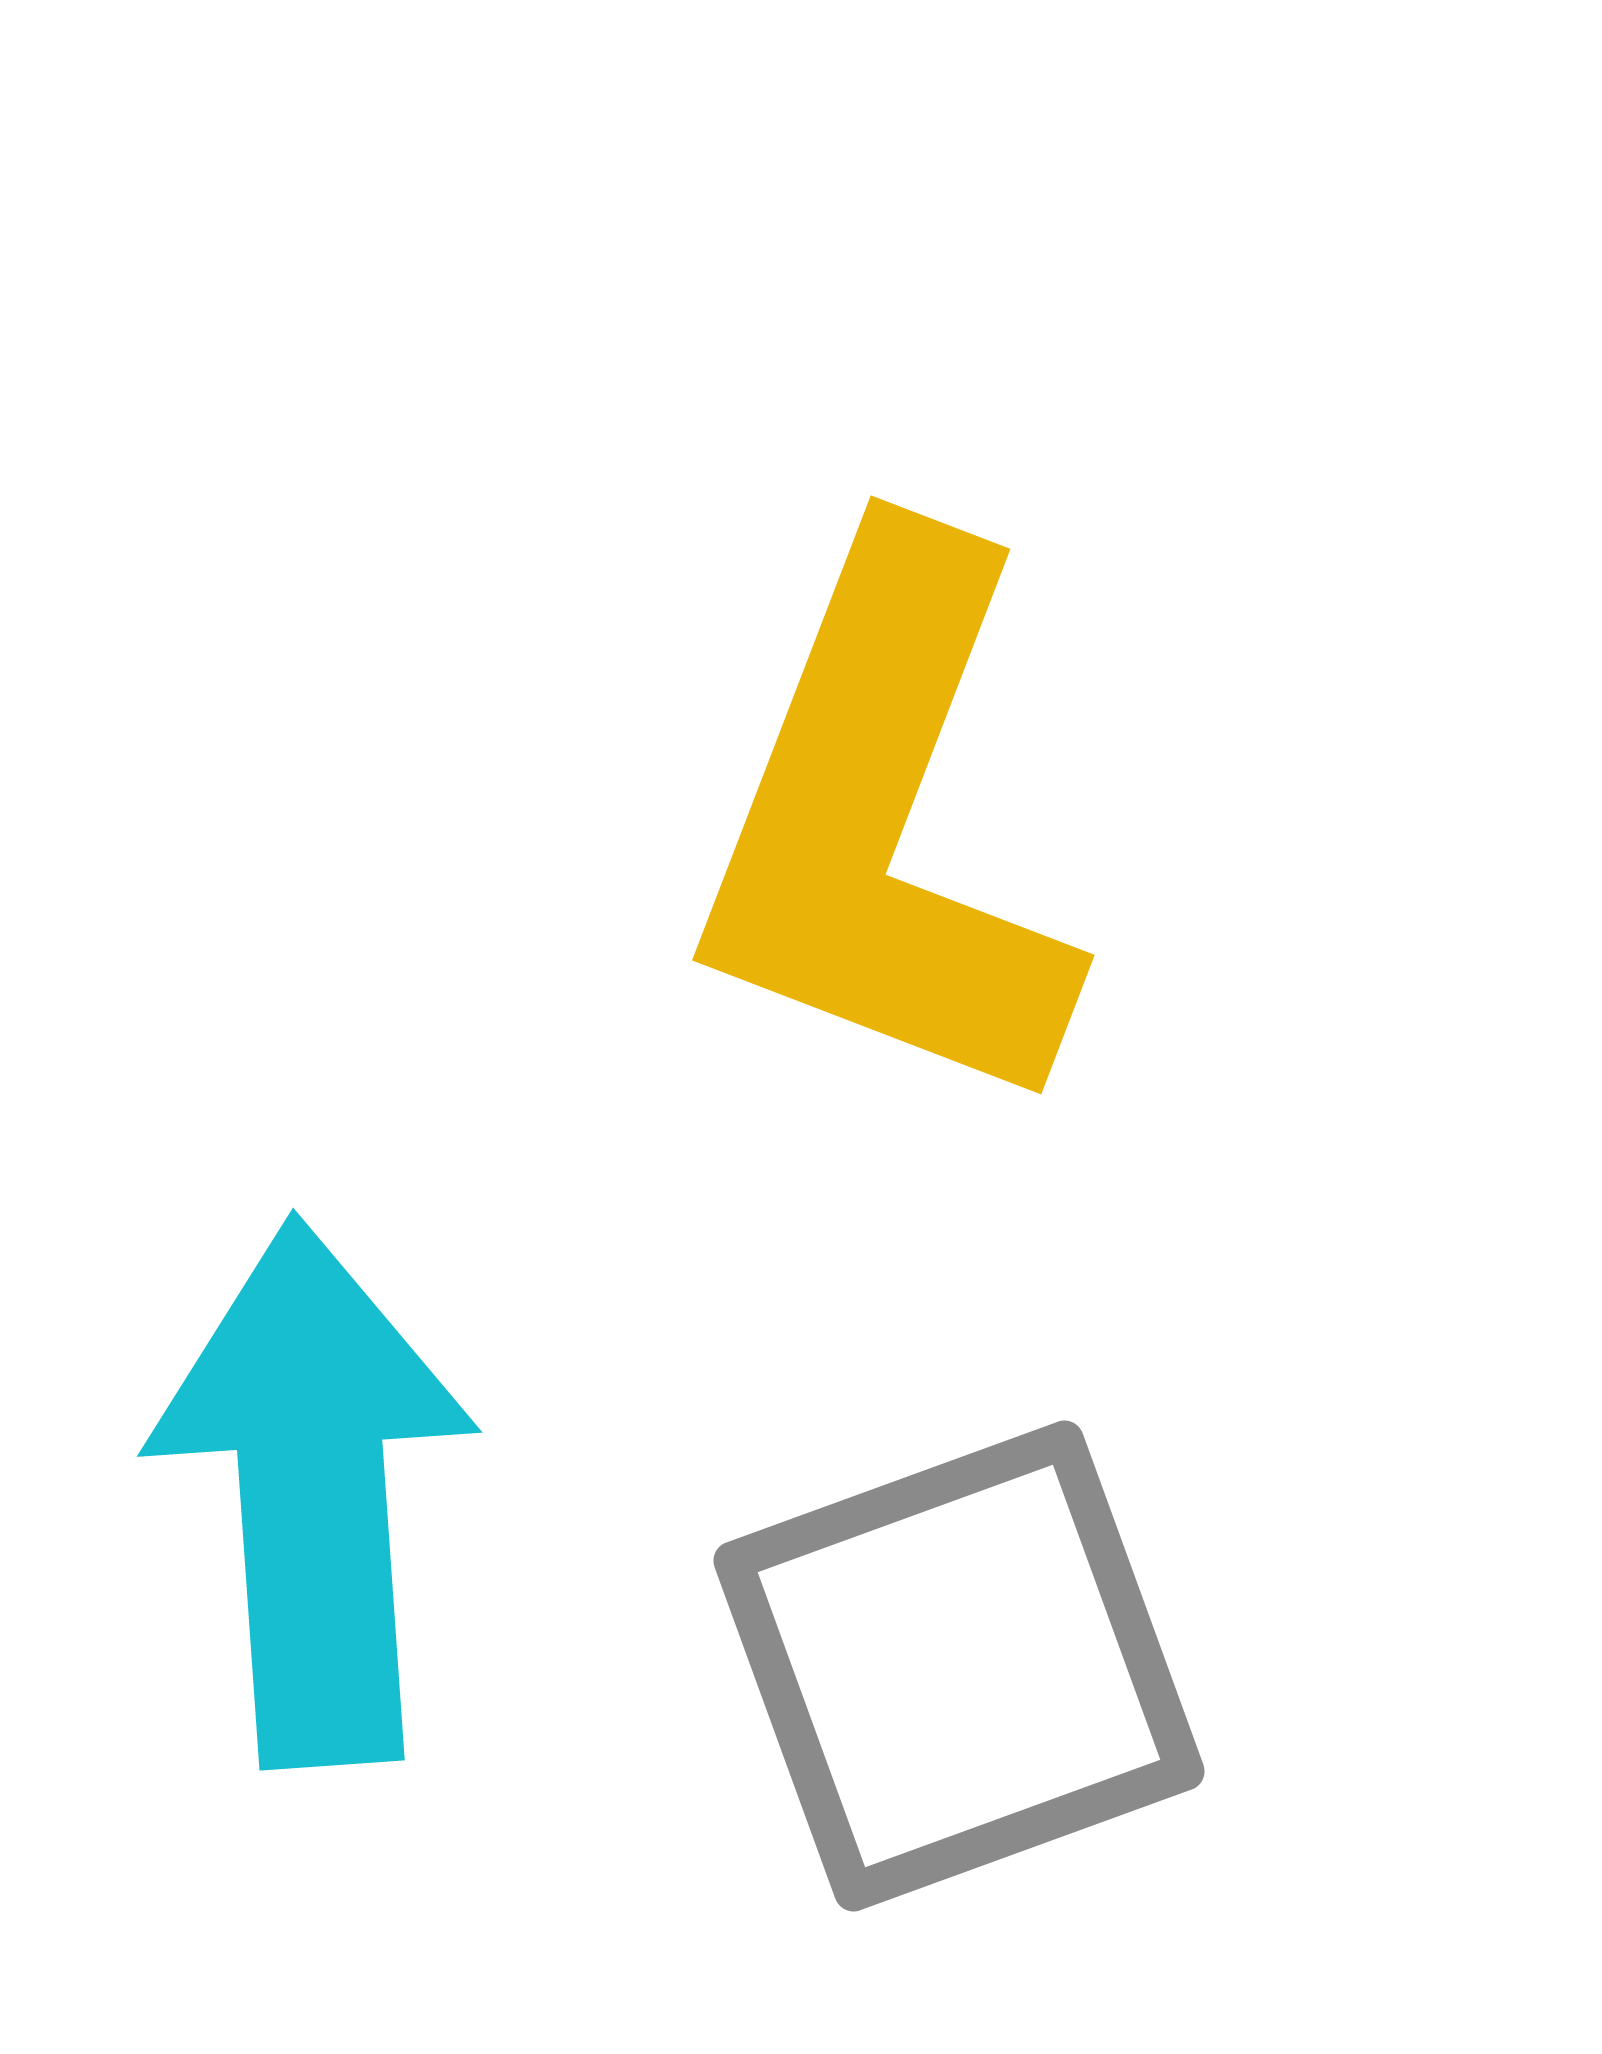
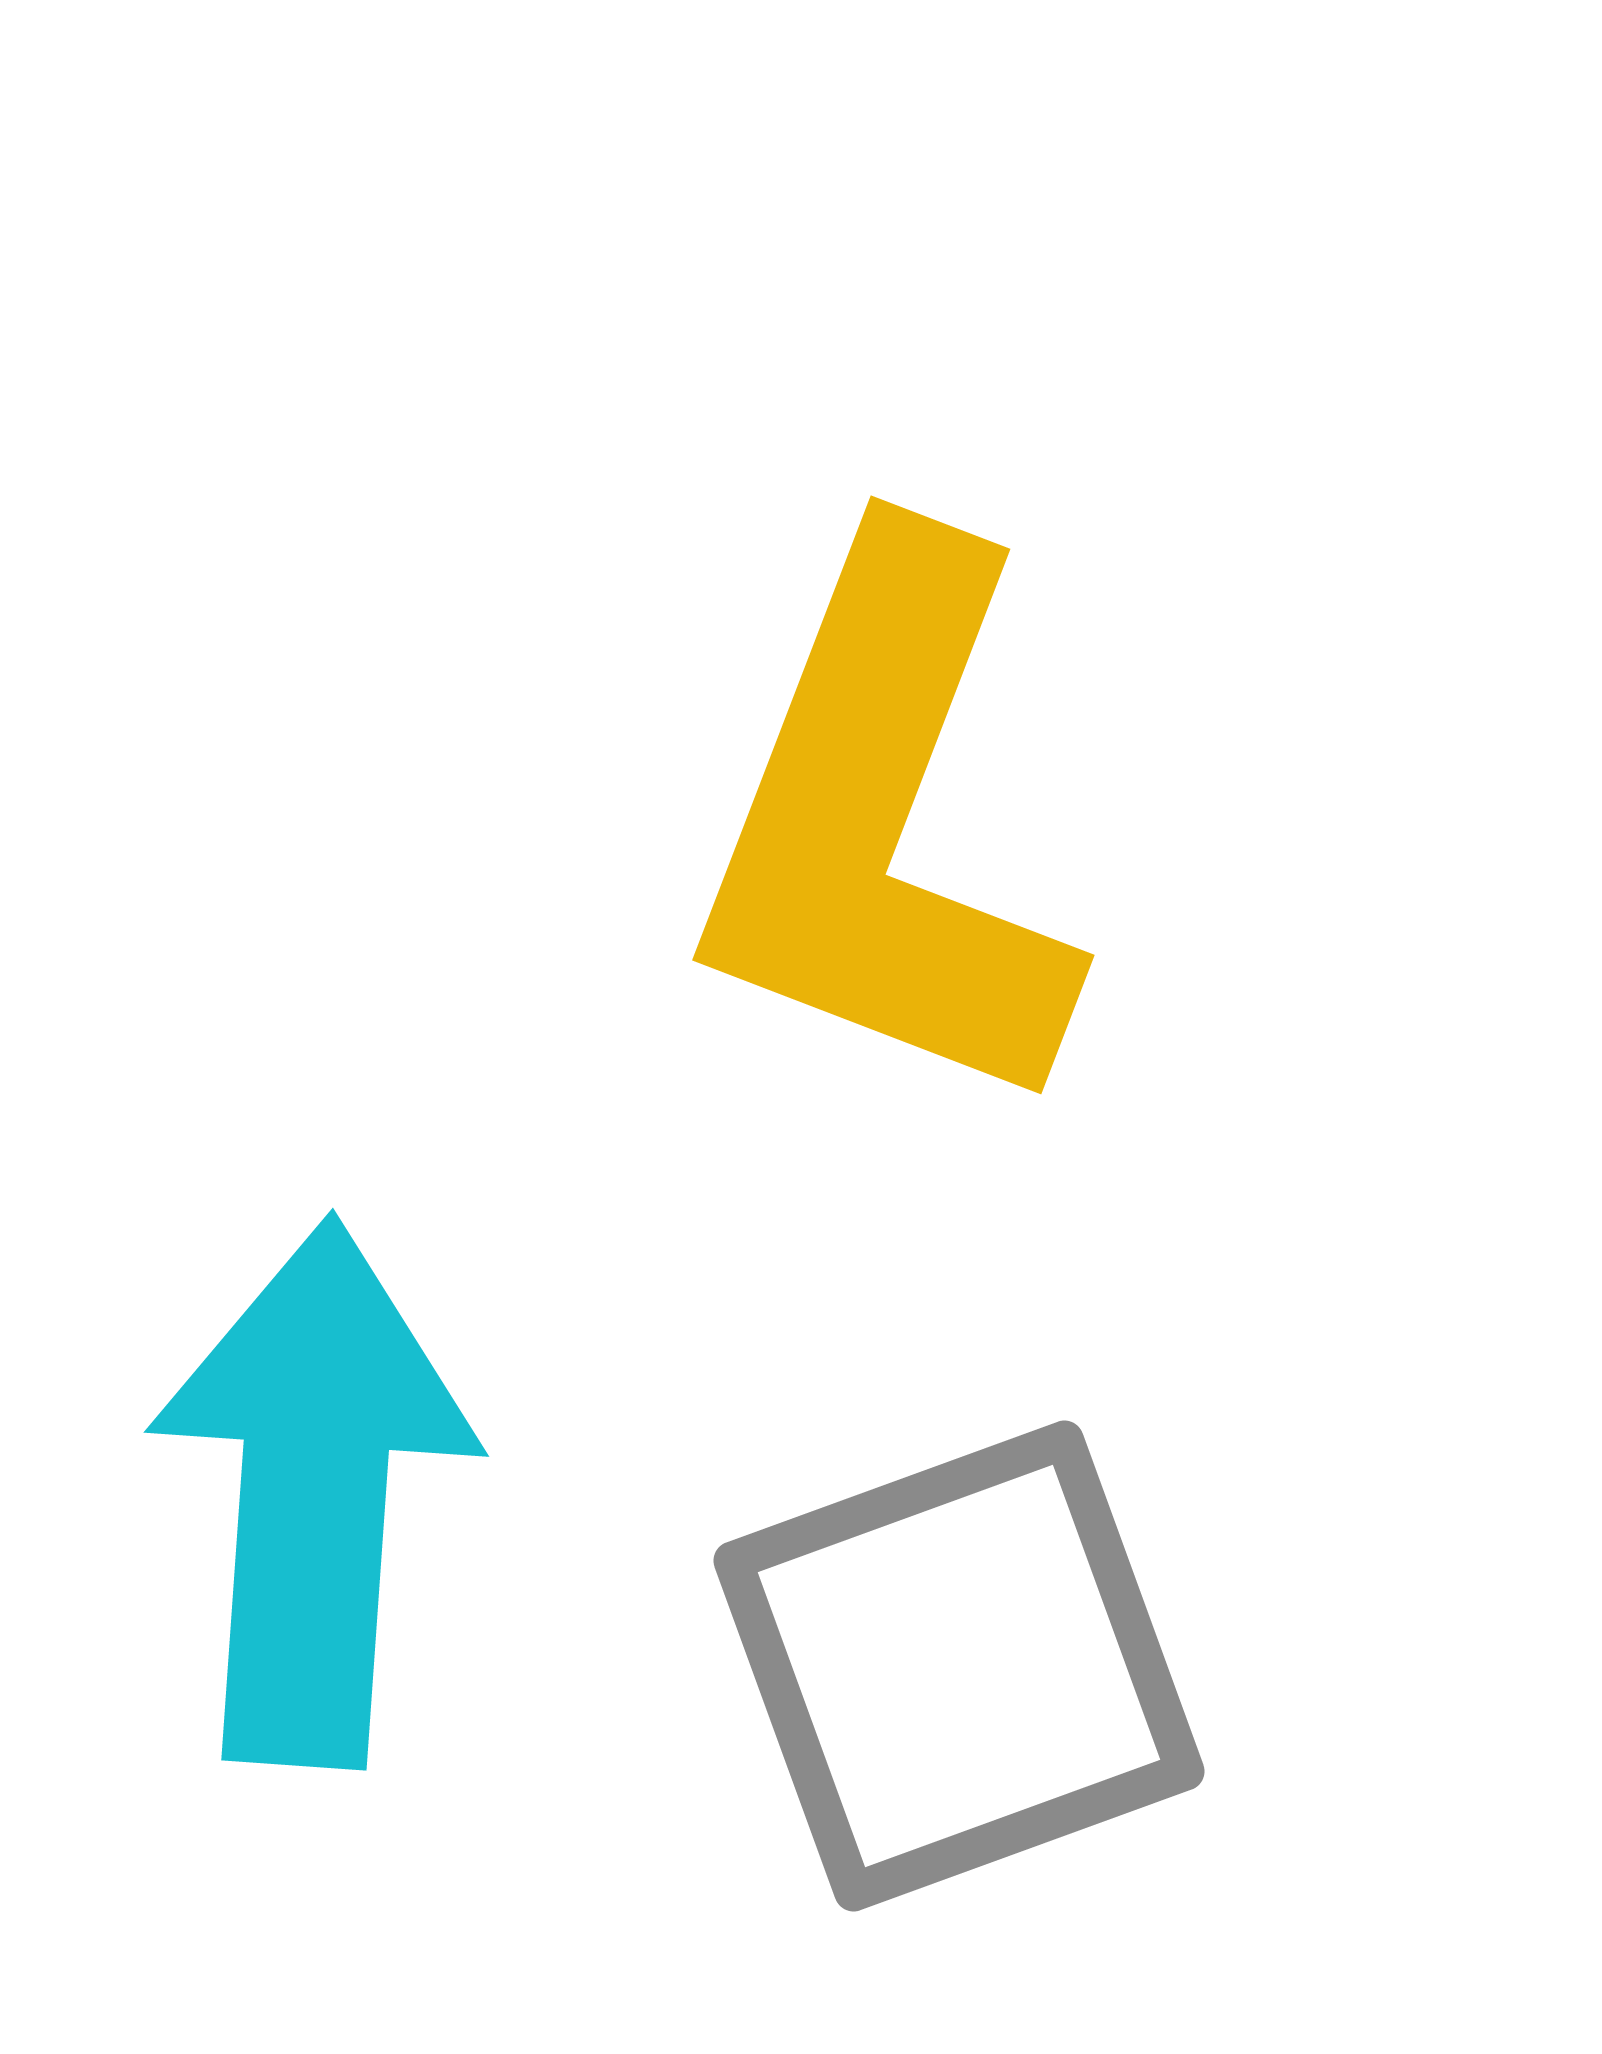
cyan arrow: rotated 8 degrees clockwise
